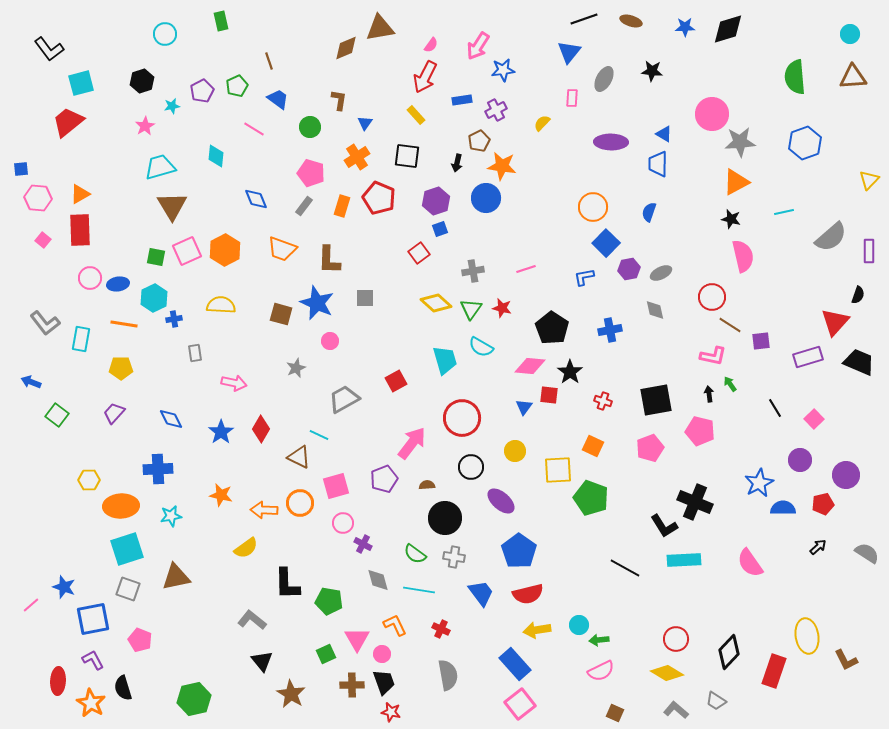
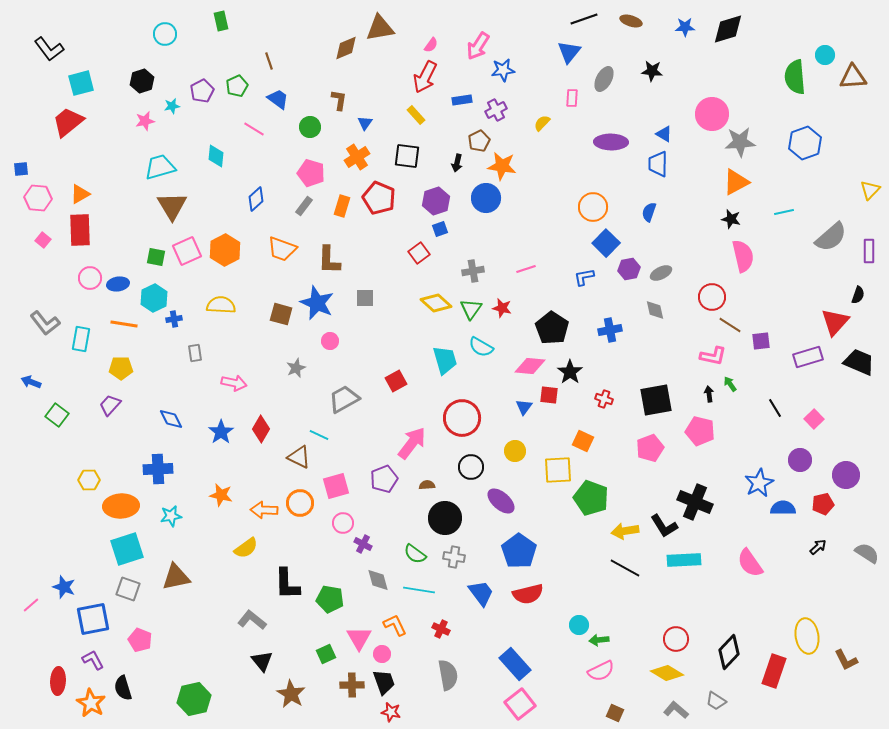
cyan circle at (850, 34): moved 25 px left, 21 px down
pink star at (145, 126): moved 5 px up; rotated 18 degrees clockwise
yellow triangle at (869, 180): moved 1 px right, 10 px down
blue diamond at (256, 199): rotated 70 degrees clockwise
red cross at (603, 401): moved 1 px right, 2 px up
purple trapezoid at (114, 413): moved 4 px left, 8 px up
orange square at (593, 446): moved 10 px left, 5 px up
green pentagon at (329, 601): moved 1 px right, 2 px up
yellow arrow at (537, 630): moved 88 px right, 99 px up
pink triangle at (357, 639): moved 2 px right, 1 px up
